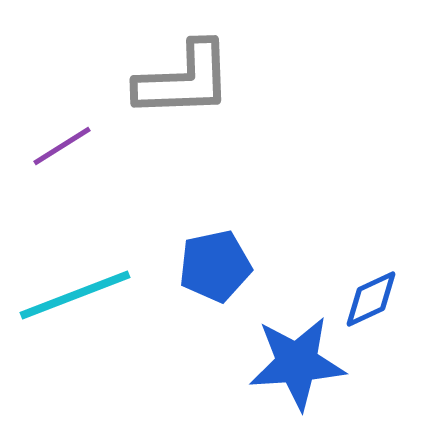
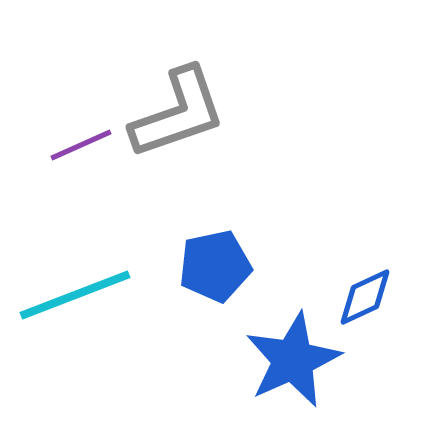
gray L-shape: moved 6 px left, 33 px down; rotated 17 degrees counterclockwise
purple line: moved 19 px right, 1 px up; rotated 8 degrees clockwise
blue diamond: moved 6 px left, 2 px up
blue star: moved 4 px left, 3 px up; rotated 20 degrees counterclockwise
